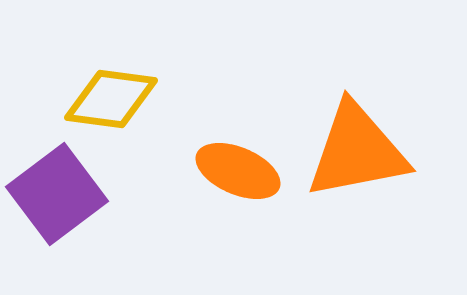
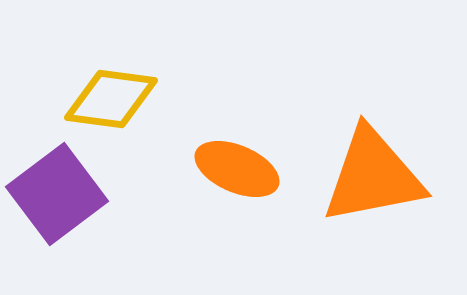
orange triangle: moved 16 px right, 25 px down
orange ellipse: moved 1 px left, 2 px up
